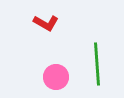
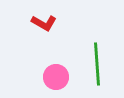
red L-shape: moved 2 px left
